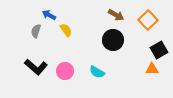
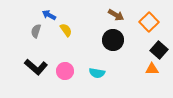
orange square: moved 1 px right, 2 px down
black square: rotated 18 degrees counterclockwise
cyan semicircle: moved 1 px down; rotated 21 degrees counterclockwise
